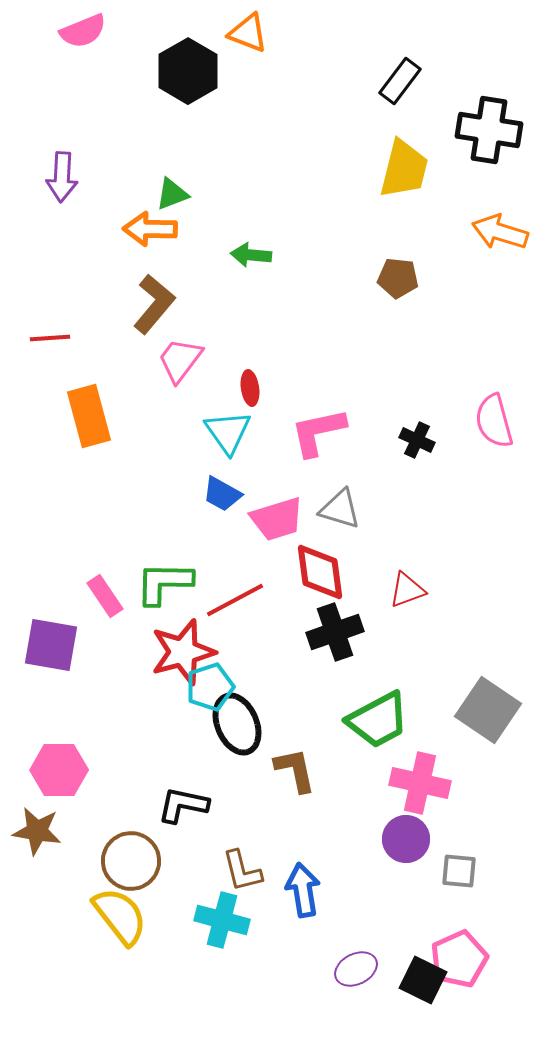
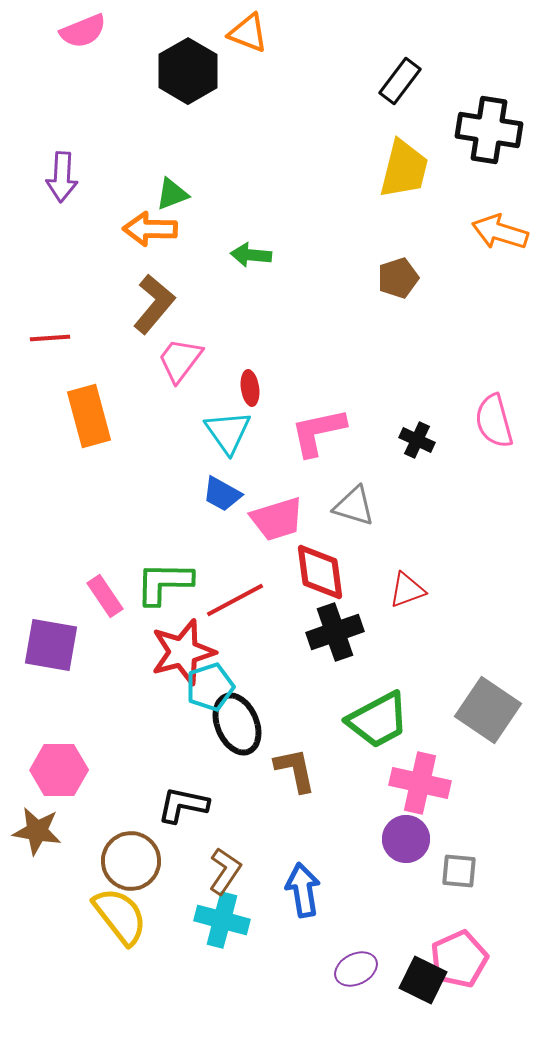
brown pentagon at (398, 278): rotated 24 degrees counterclockwise
gray triangle at (340, 509): moved 14 px right, 3 px up
brown L-shape at (242, 871): moved 17 px left; rotated 132 degrees counterclockwise
